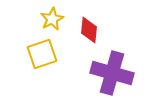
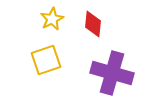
red diamond: moved 4 px right, 6 px up
yellow square: moved 4 px right, 6 px down
